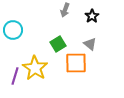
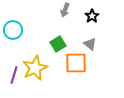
yellow star: rotated 15 degrees clockwise
purple line: moved 1 px left, 1 px up
